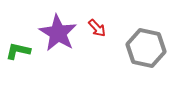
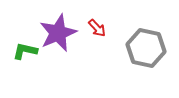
purple star: rotated 18 degrees clockwise
green L-shape: moved 7 px right
